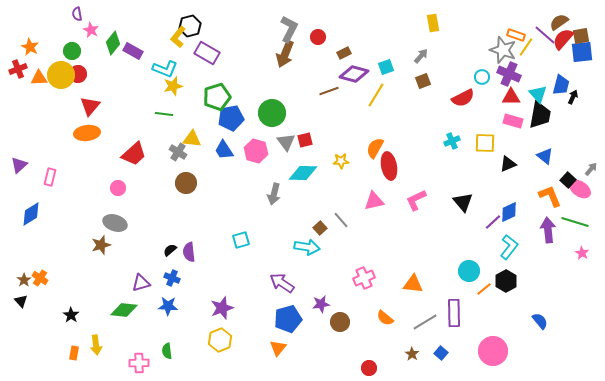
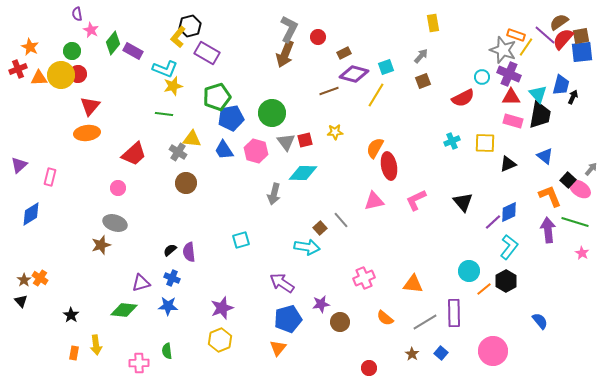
yellow star at (341, 161): moved 6 px left, 29 px up
